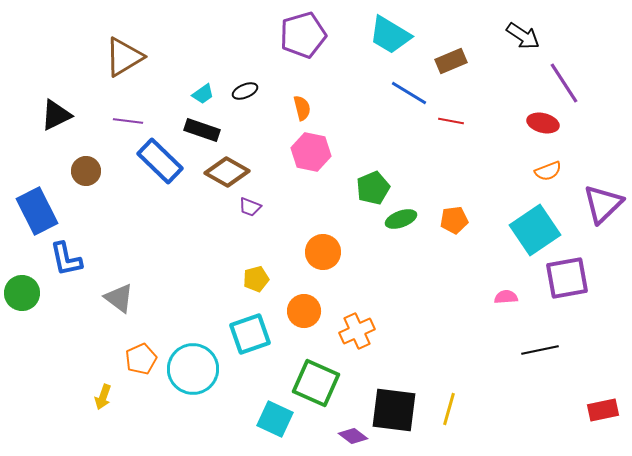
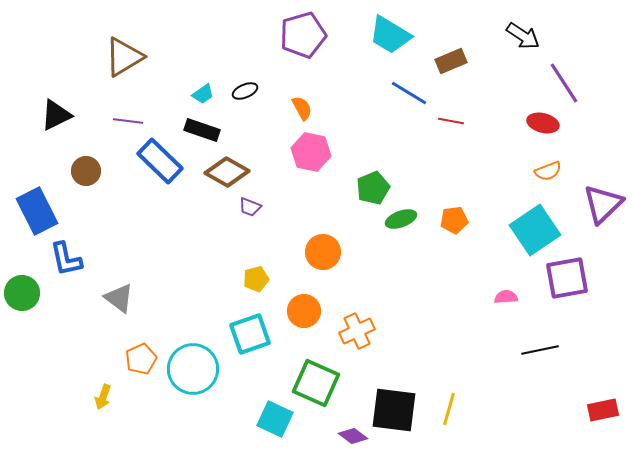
orange semicircle at (302, 108): rotated 15 degrees counterclockwise
